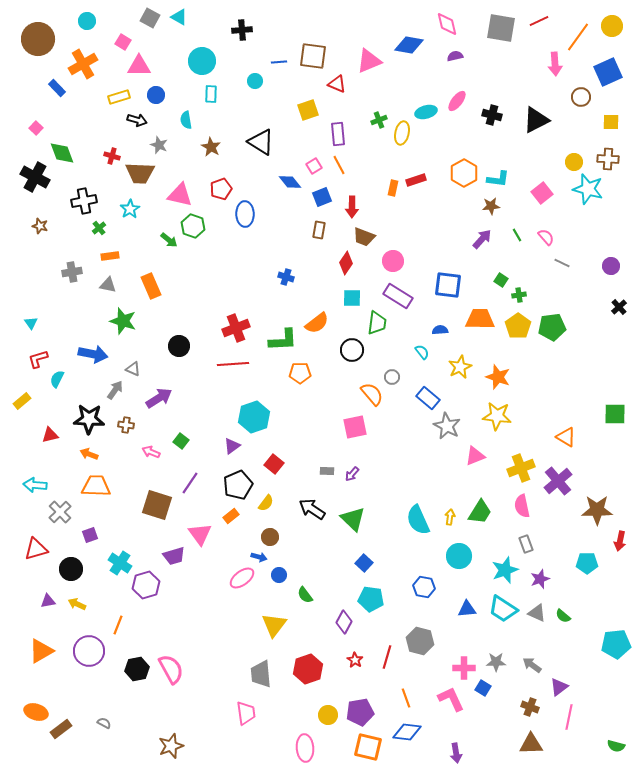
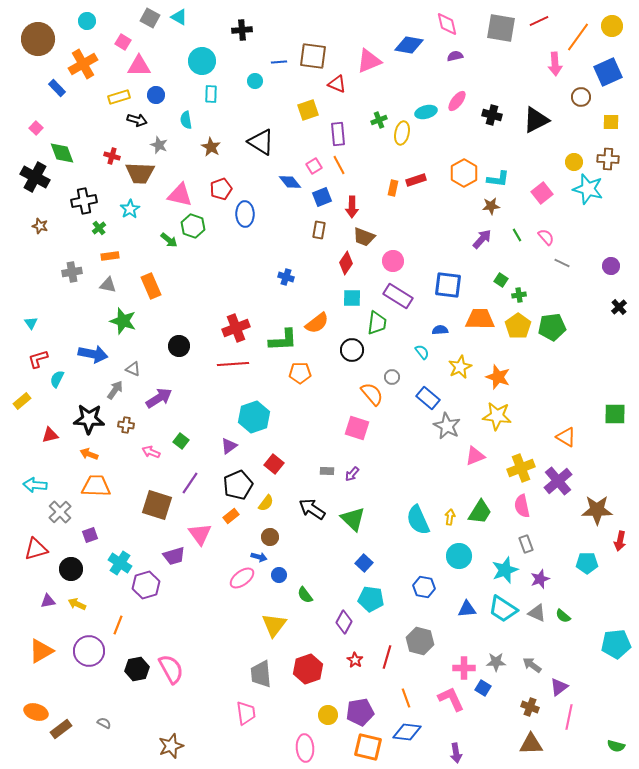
pink square at (355, 427): moved 2 px right, 1 px down; rotated 30 degrees clockwise
purple triangle at (232, 446): moved 3 px left
